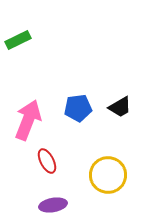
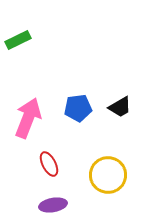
pink arrow: moved 2 px up
red ellipse: moved 2 px right, 3 px down
